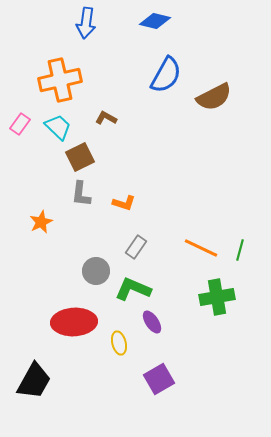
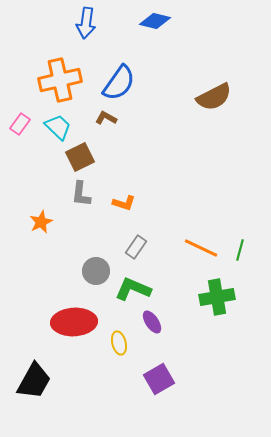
blue semicircle: moved 47 px left, 8 px down; rotated 6 degrees clockwise
